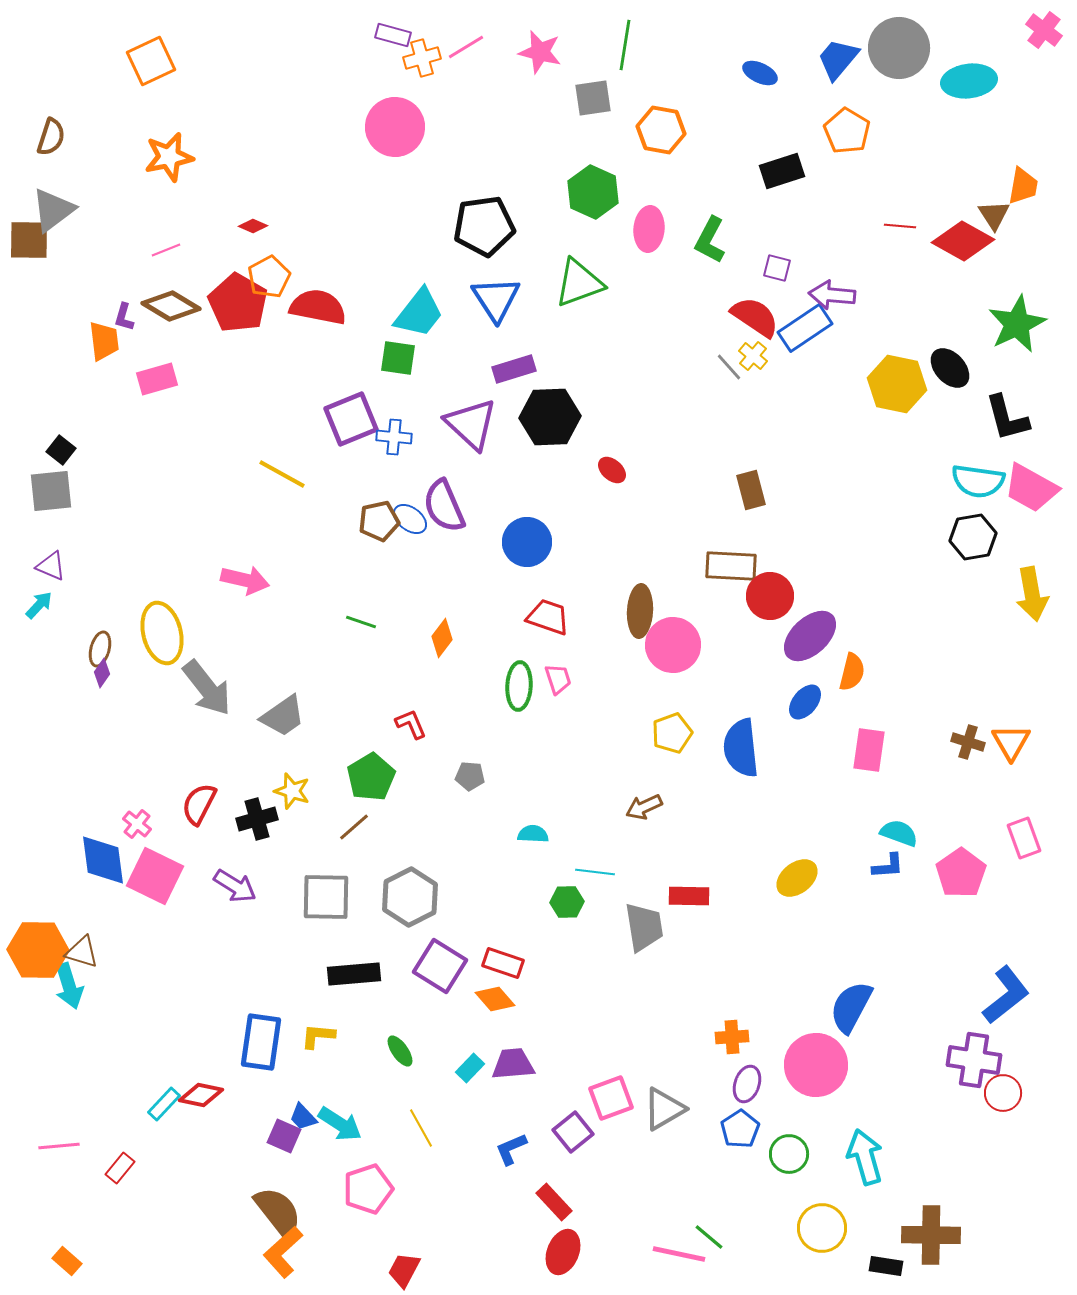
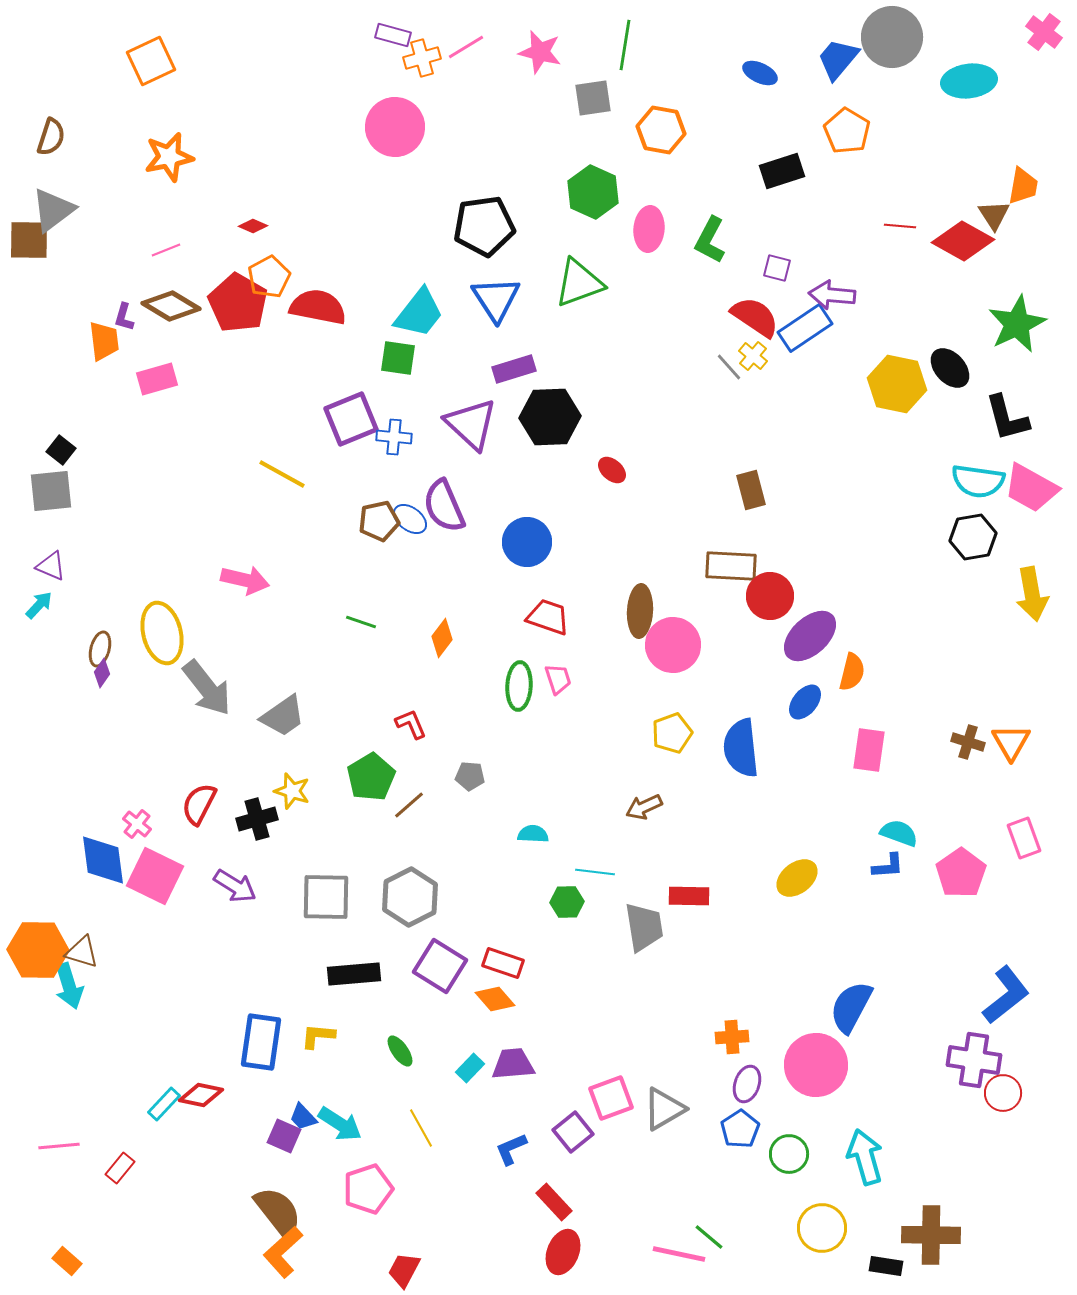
pink cross at (1044, 30): moved 2 px down
gray circle at (899, 48): moved 7 px left, 11 px up
brown line at (354, 827): moved 55 px right, 22 px up
